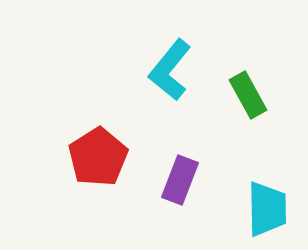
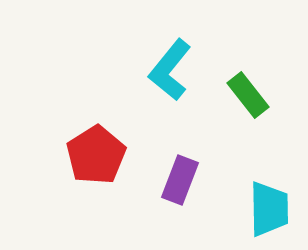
green rectangle: rotated 9 degrees counterclockwise
red pentagon: moved 2 px left, 2 px up
cyan trapezoid: moved 2 px right
